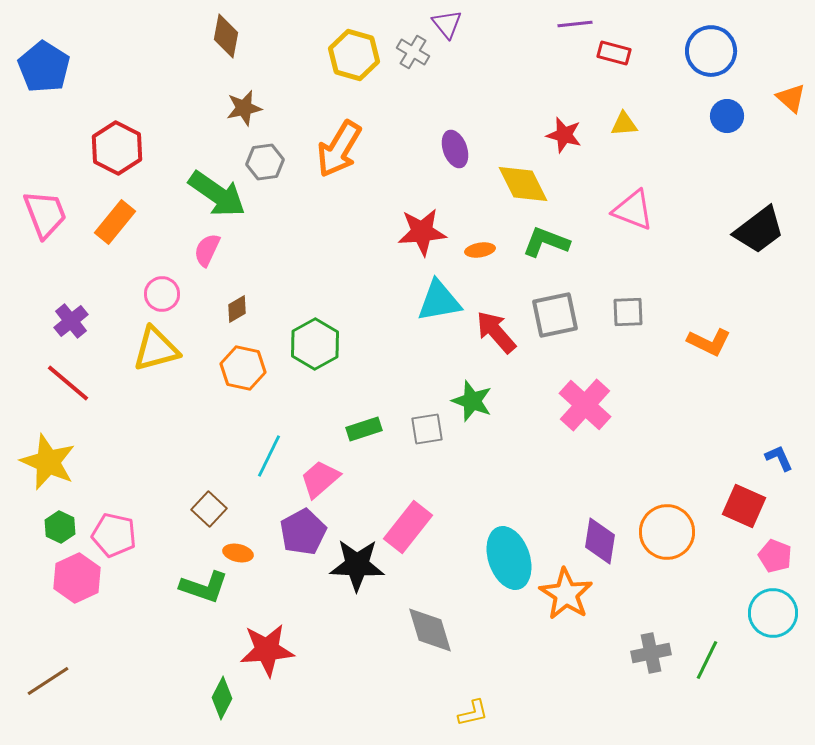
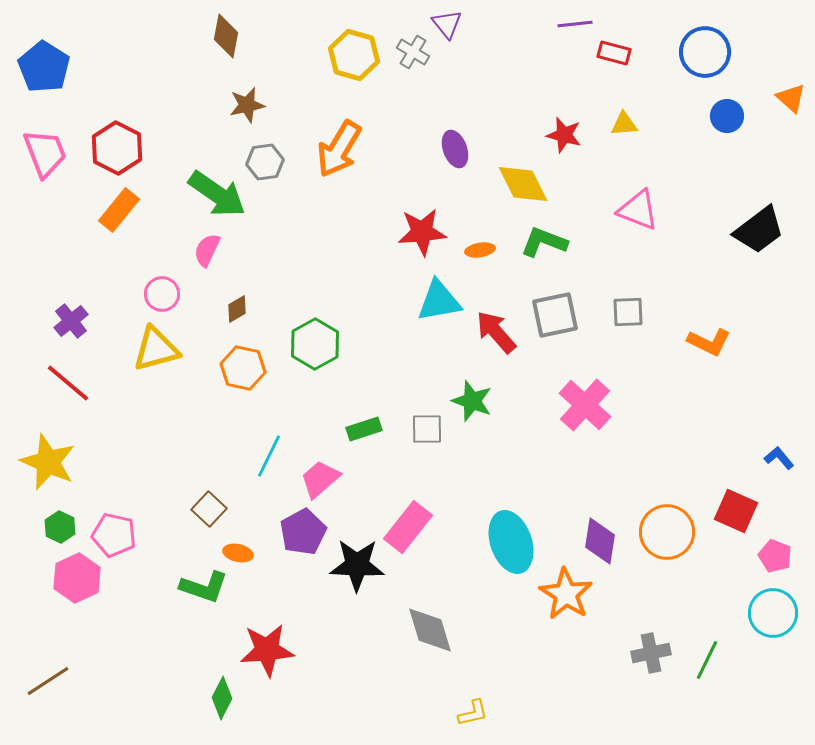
blue circle at (711, 51): moved 6 px left, 1 px down
brown star at (244, 108): moved 3 px right, 3 px up
pink triangle at (633, 210): moved 5 px right
pink trapezoid at (45, 214): moved 61 px up
orange rectangle at (115, 222): moved 4 px right, 12 px up
green L-shape at (546, 242): moved 2 px left
gray square at (427, 429): rotated 8 degrees clockwise
blue L-shape at (779, 458): rotated 16 degrees counterclockwise
red square at (744, 506): moved 8 px left, 5 px down
cyan ellipse at (509, 558): moved 2 px right, 16 px up
